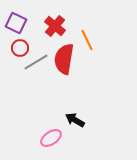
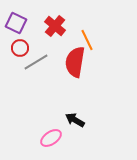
red semicircle: moved 11 px right, 3 px down
